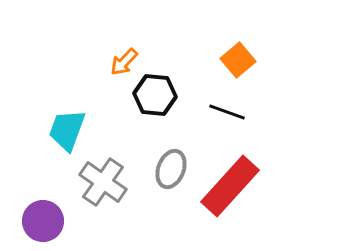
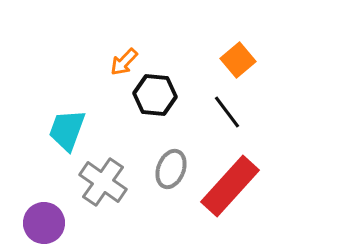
black line: rotated 33 degrees clockwise
purple circle: moved 1 px right, 2 px down
